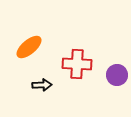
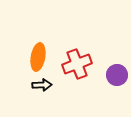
orange ellipse: moved 9 px right, 10 px down; rotated 40 degrees counterclockwise
red cross: rotated 24 degrees counterclockwise
